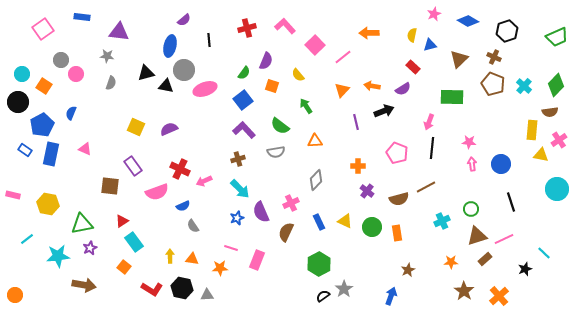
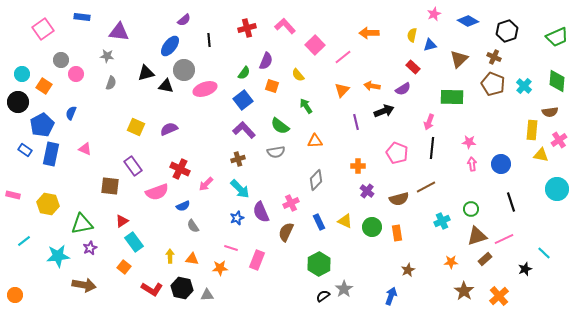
blue ellipse at (170, 46): rotated 25 degrees clockwise
green diamond at (556, 85): moved 1 px right, 4 px up; rotated 40 degrees counterclockwise
pink arrow at (204, 181): moved 2 px right, 3 px down; rotated 21 degrees counterclockwise
cyan line at (27, 239): moved 3 px left, 2 px down
